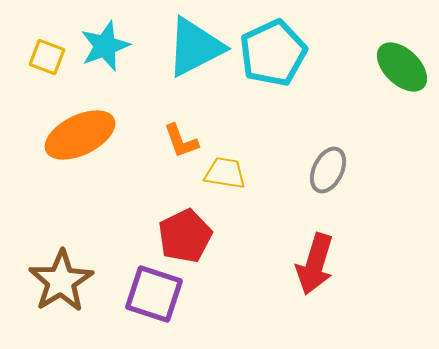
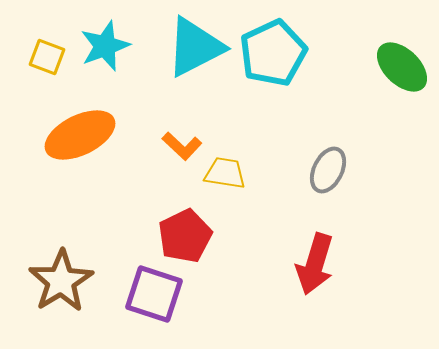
orange L-shape: moved 1 px right, 5 px down; rotated 27 degrees counterclockwise
